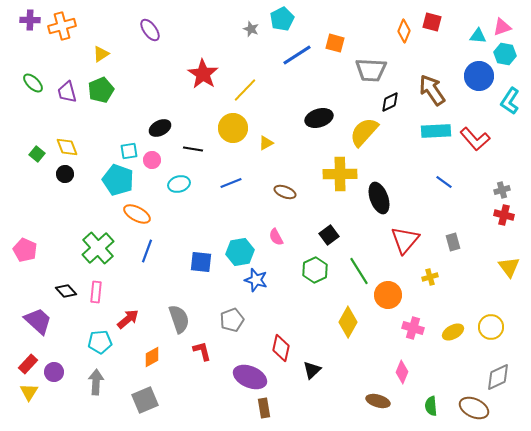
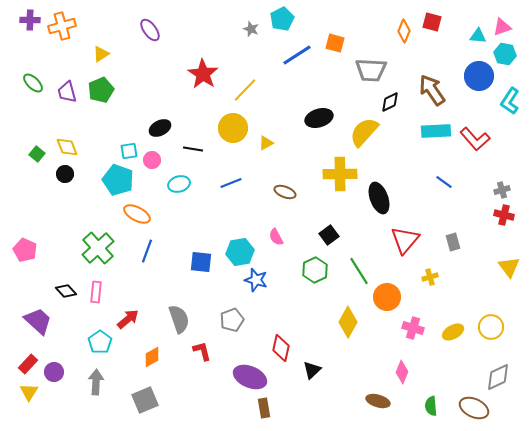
orange circle at (388, 295): moved 1 px left, 2 px down
cyan pentagon at (100, 342): rotated 30 degrees counterclockwise
